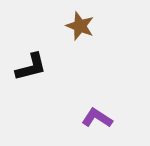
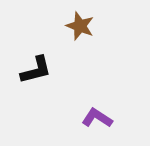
black L-shape: moved 5 px right, 3 px down
